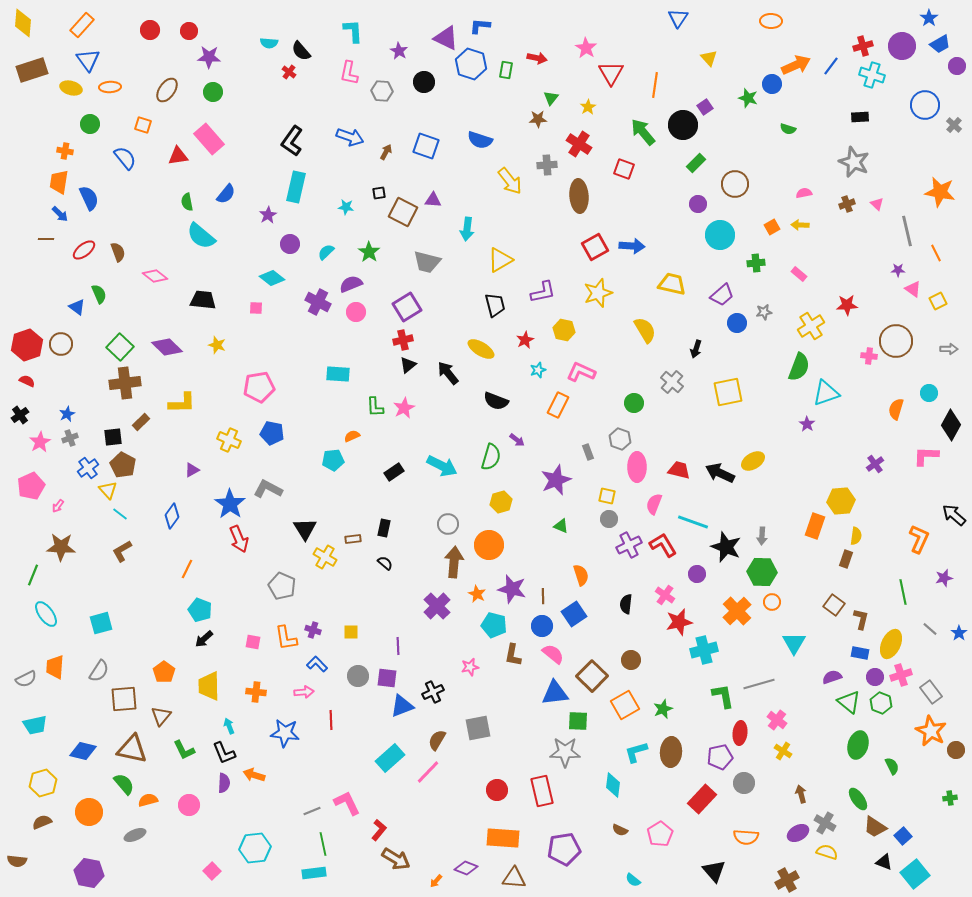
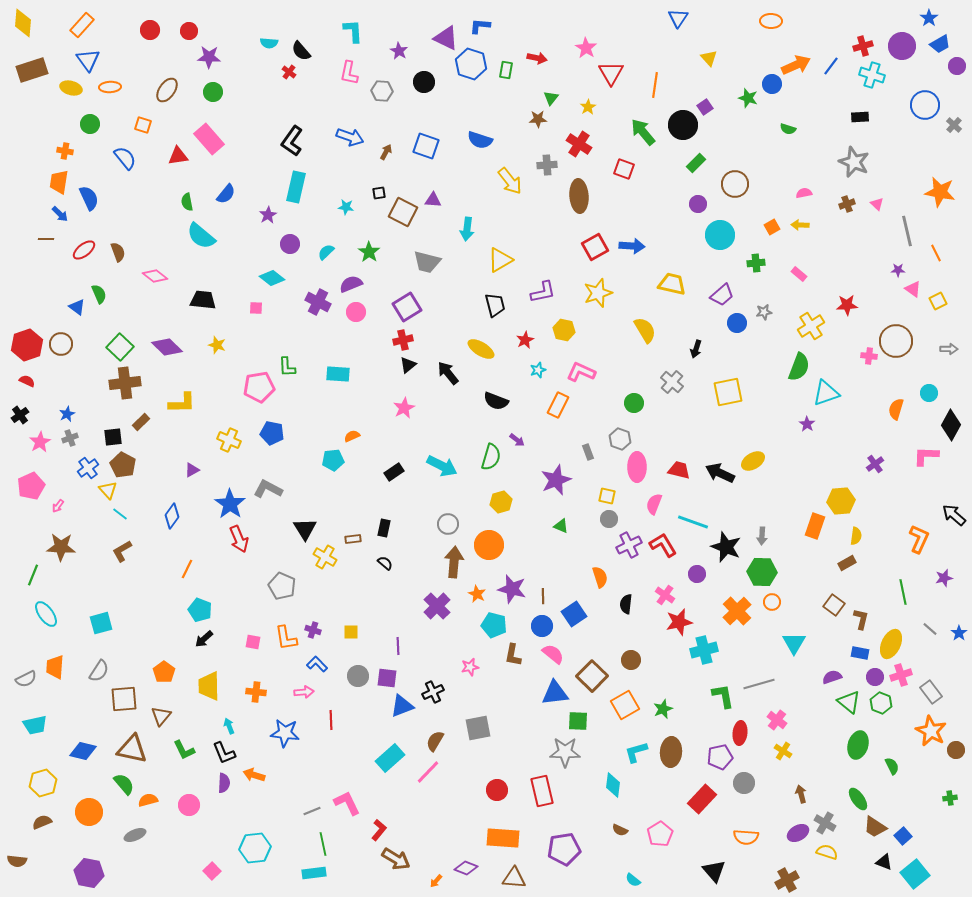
green L-shape at (375, 407): moved 88 px left, 40 px up
brown rectangle at (846, 559): moved 1 px right, 4 px down; rotated 42 degrees clockwise
orange semicircle at (581, 575): moved 19 px right, 2 px down
brown semicircle at (437, 740): moved 2 px left, 1 px down
